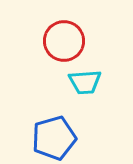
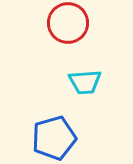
red circle: moved 4 px right, 18 px up
